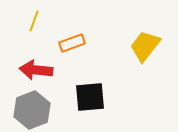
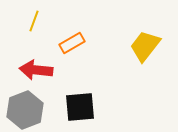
orange rectangle: rotated 10 degrees counterclockwise
black square: moved 10 px left, 10 px down
gray hexagon: moved 7 px left
